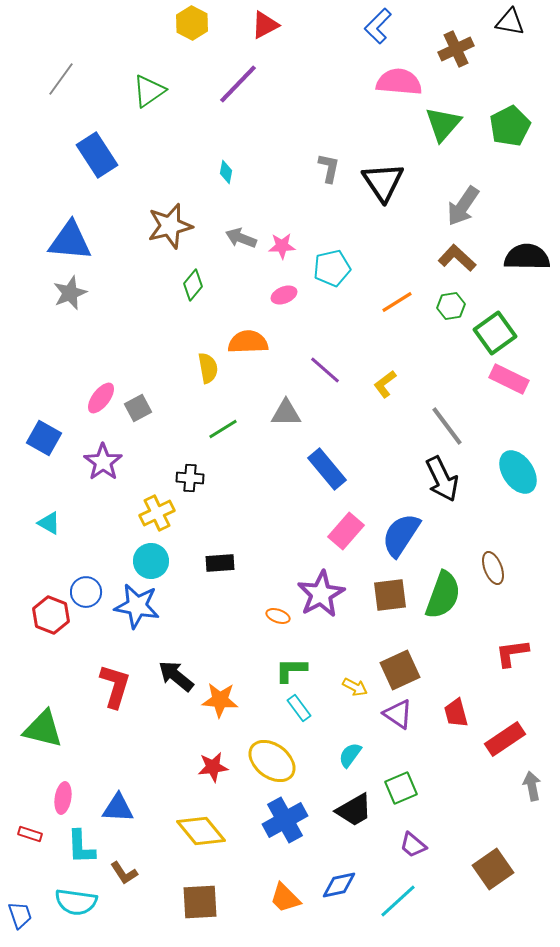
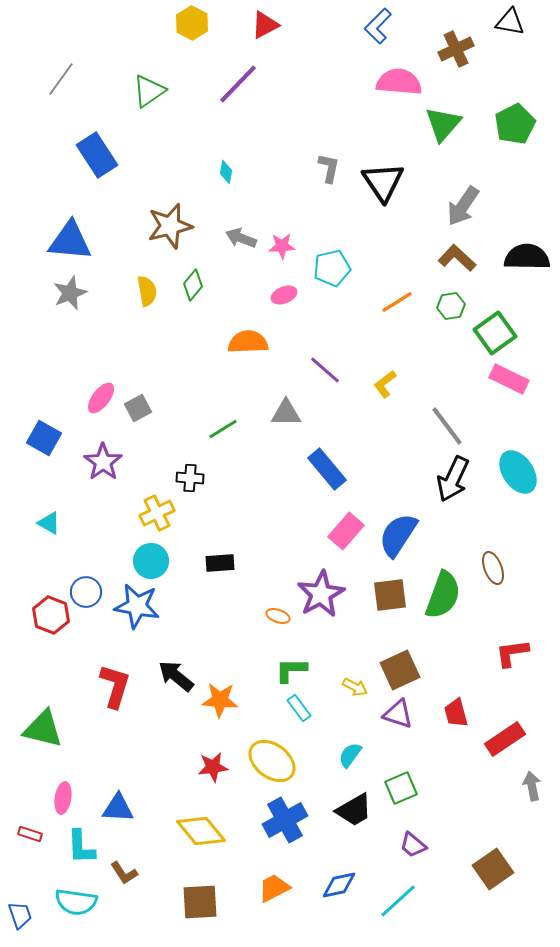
green pentagon at (510, 126): moved 5 px right, 2 px up
yellow semicircle at (208, 368): moved 61 px left, 77 px up
black arrow at (442, 479): moved 11 px right; rotated 51 degrees clockwise
blue semicircle at (401, 535): moved 3 px left
purple triangle at (398, 714): rotated 16 degrees counterclockwise
orange trapezoid at (285, 898): moved 11 px left, 10 px up; rotated 108 degrees clockwise
